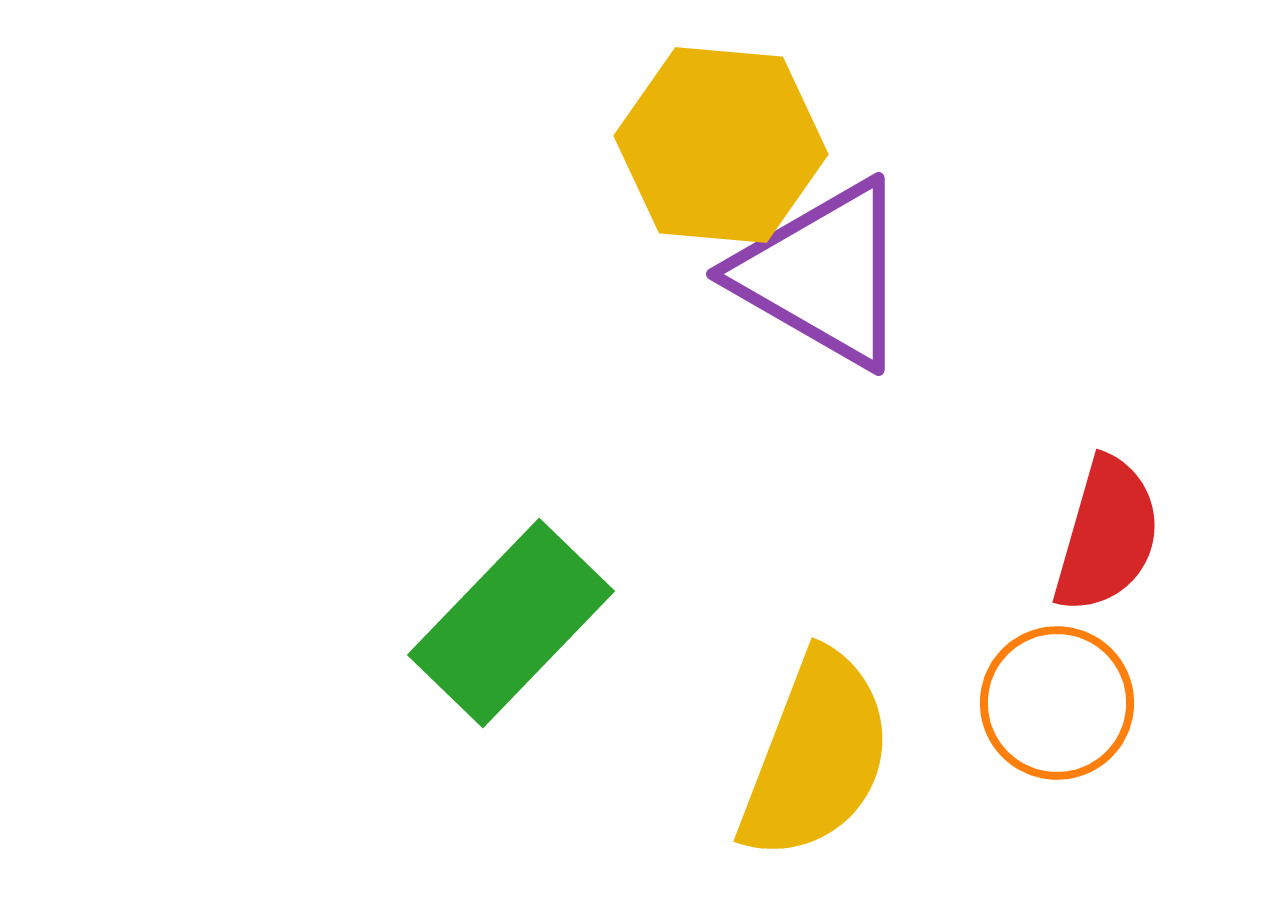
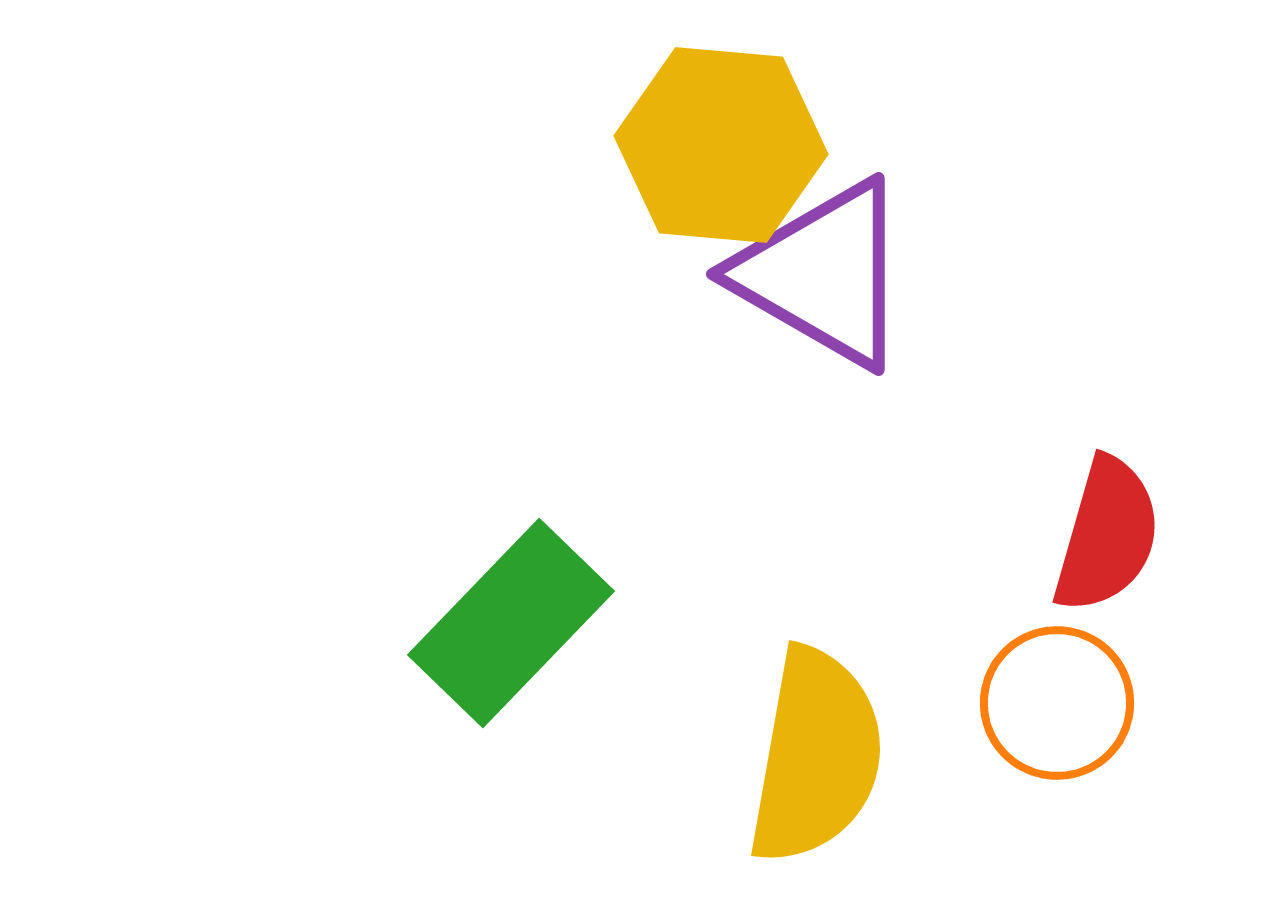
yellow semicircle: rotated 11 degrees counterclockwise
